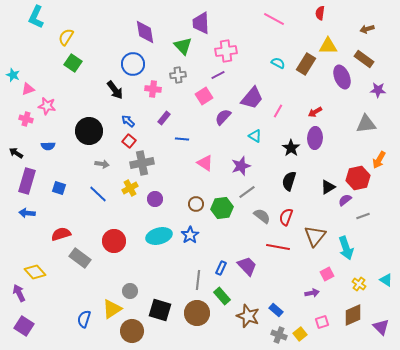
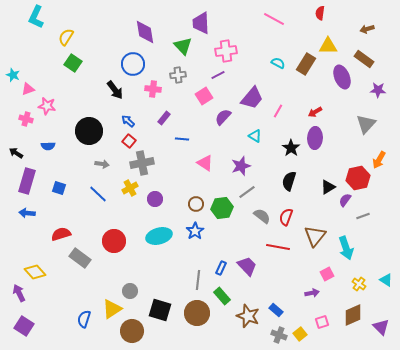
gray triangle at (366, 124): rotated 40 degrees counterclockwise
purple semicircle at (345, 200): rotated 16 degrees counterclockwise
blue star at (190, 235): moved 5 px right, 4 px up
